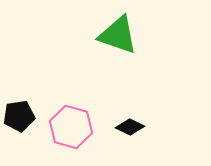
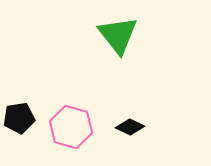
green triangle: rotated 33 degrees clockwise
black pentagon: moved 2 px down
